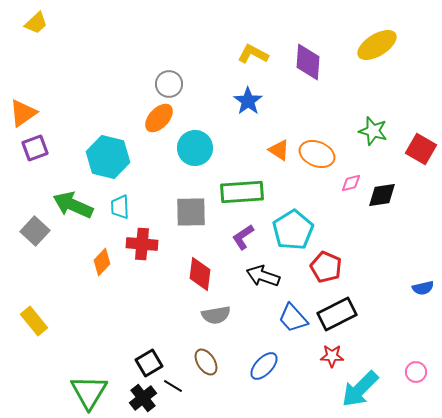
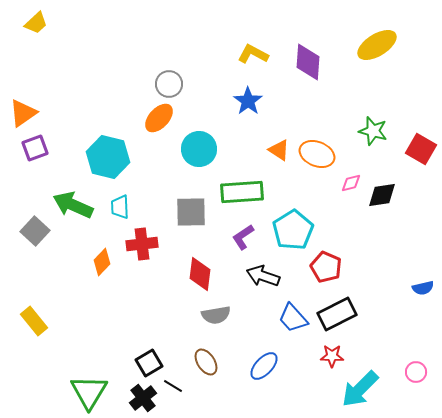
cyan circle at (195, 148): moved 4 px right, 1 px down
red cross at (142, 244): rotated 12 degrees counterclockwise
